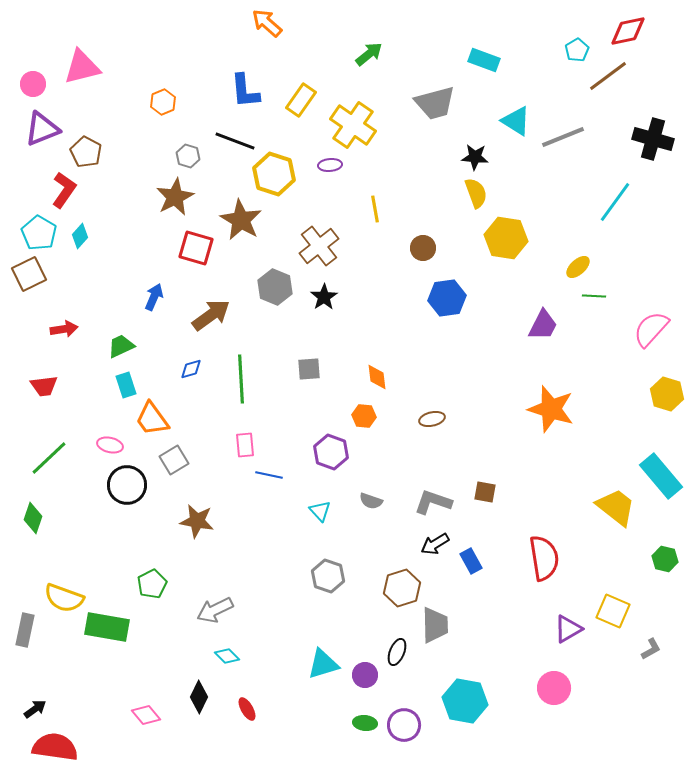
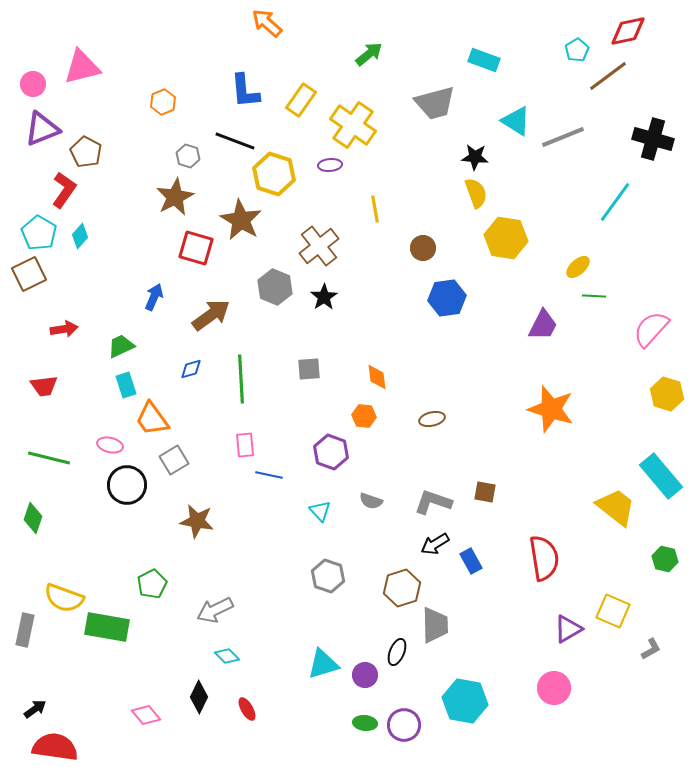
green line at (49, 458): rotated 57 degrees clockwise
